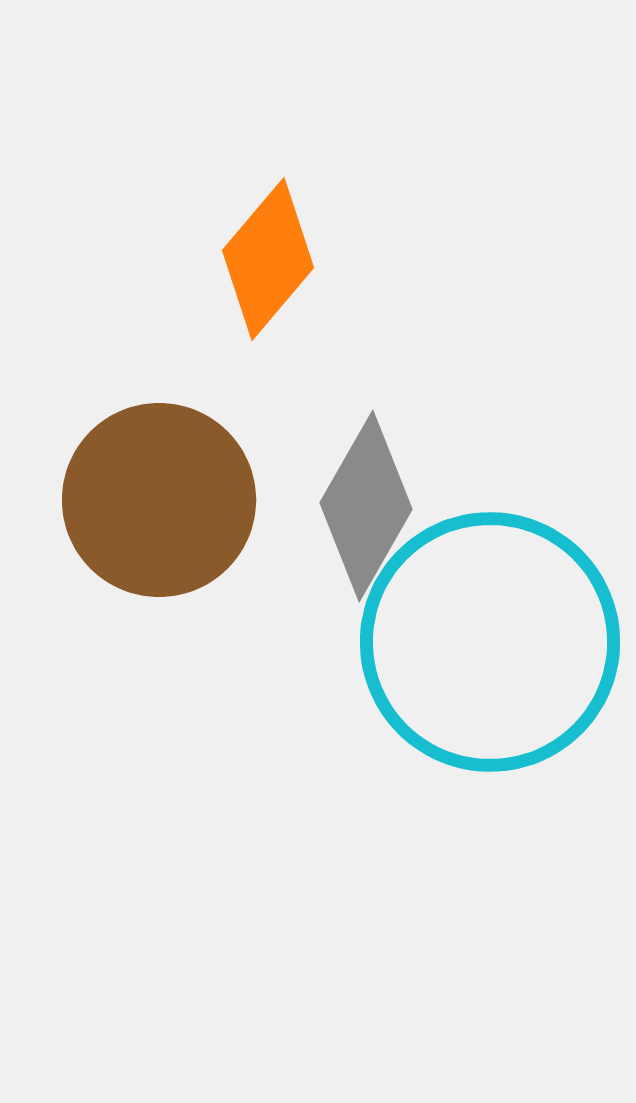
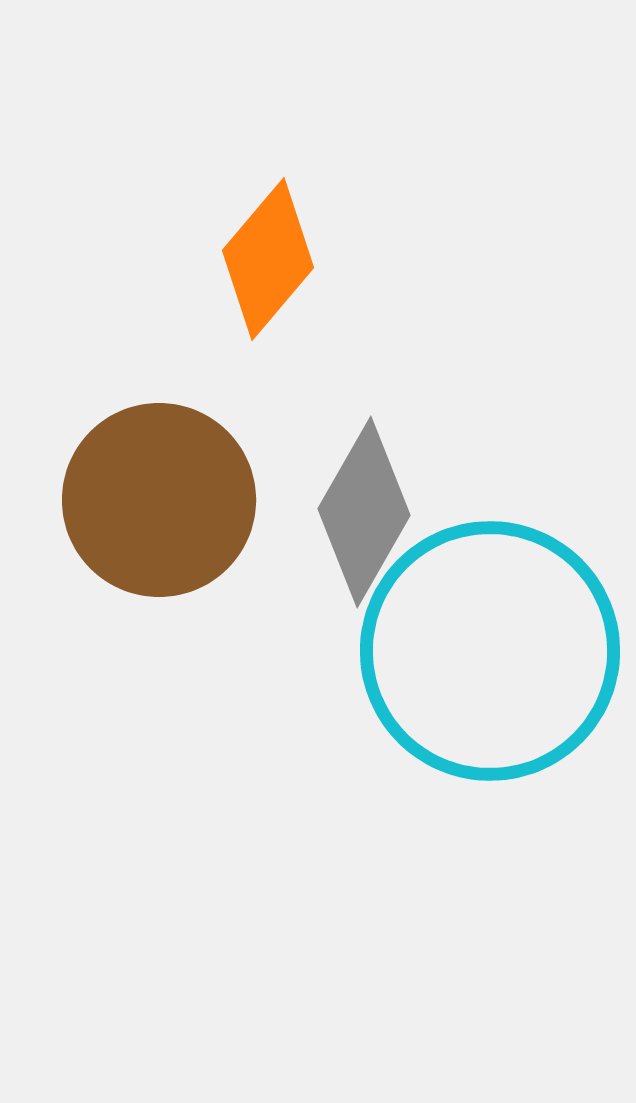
gray diamond: moved 2 px left, 6 px down
cyan circle: moved 9 px down
